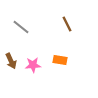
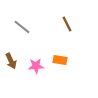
gray line: moved 1 px right
pink star: moved 3 px right, 1 px down
